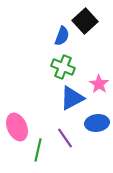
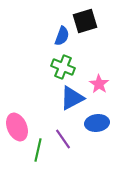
black square: rotated 25 degrees clockwise
purple line: moved 2 px left, 1 px down
